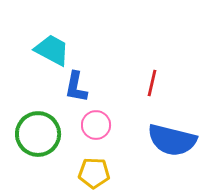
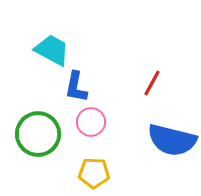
red line: rotated 16 degrees clockwise
pink circle: moved 5 px left, 3 px up
